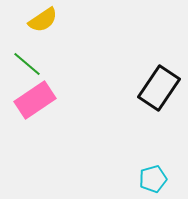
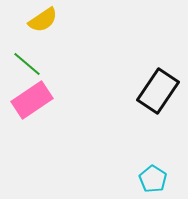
black rectangle: moved 1 px left, 3 px down
pink rectangle: moved 3 px left
cyan pentagon: rotated 24 degrees counterclockwise
